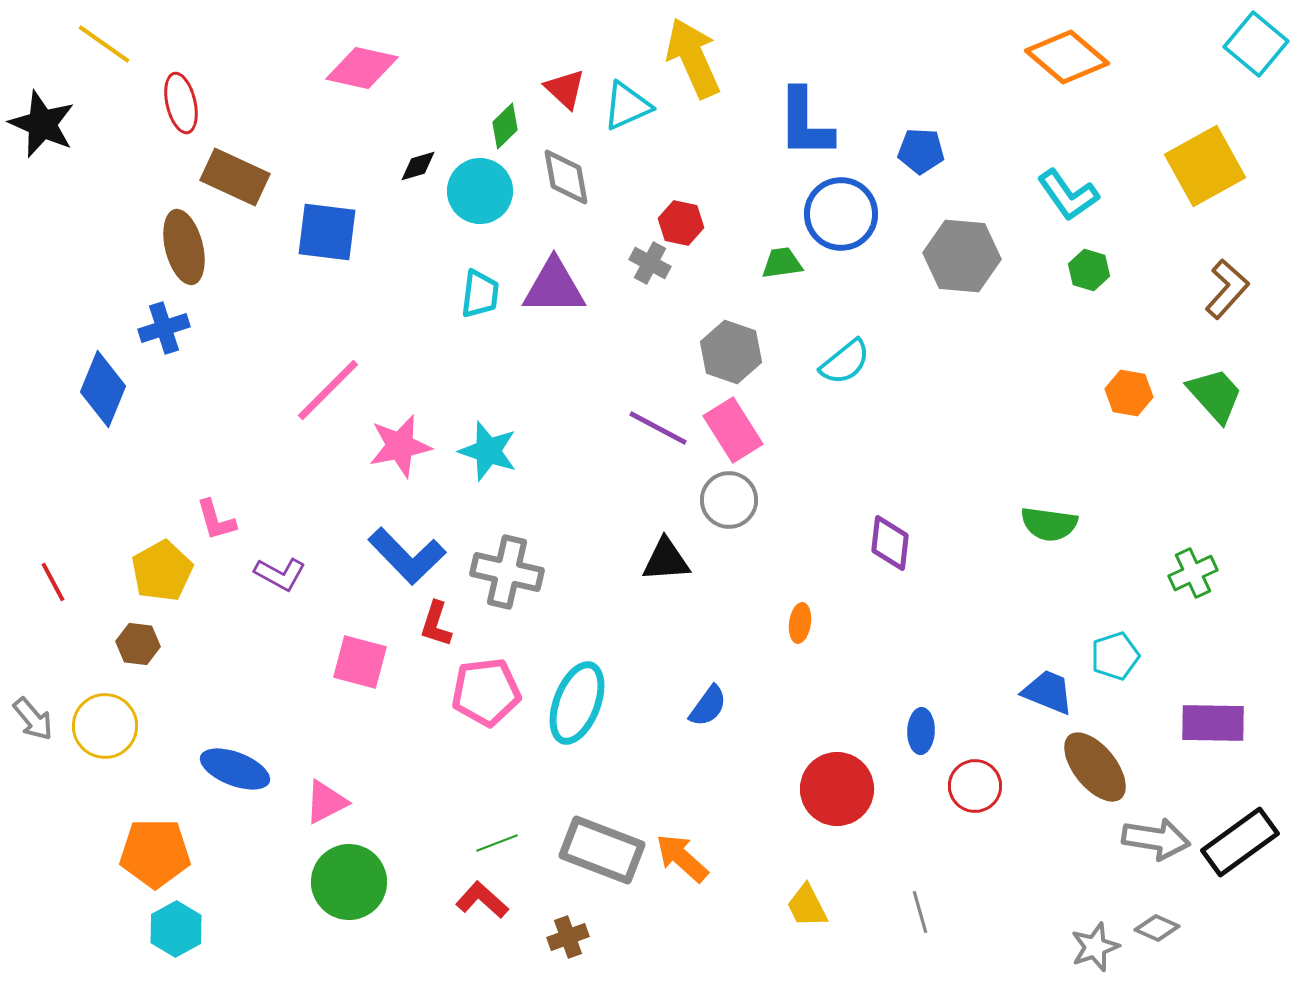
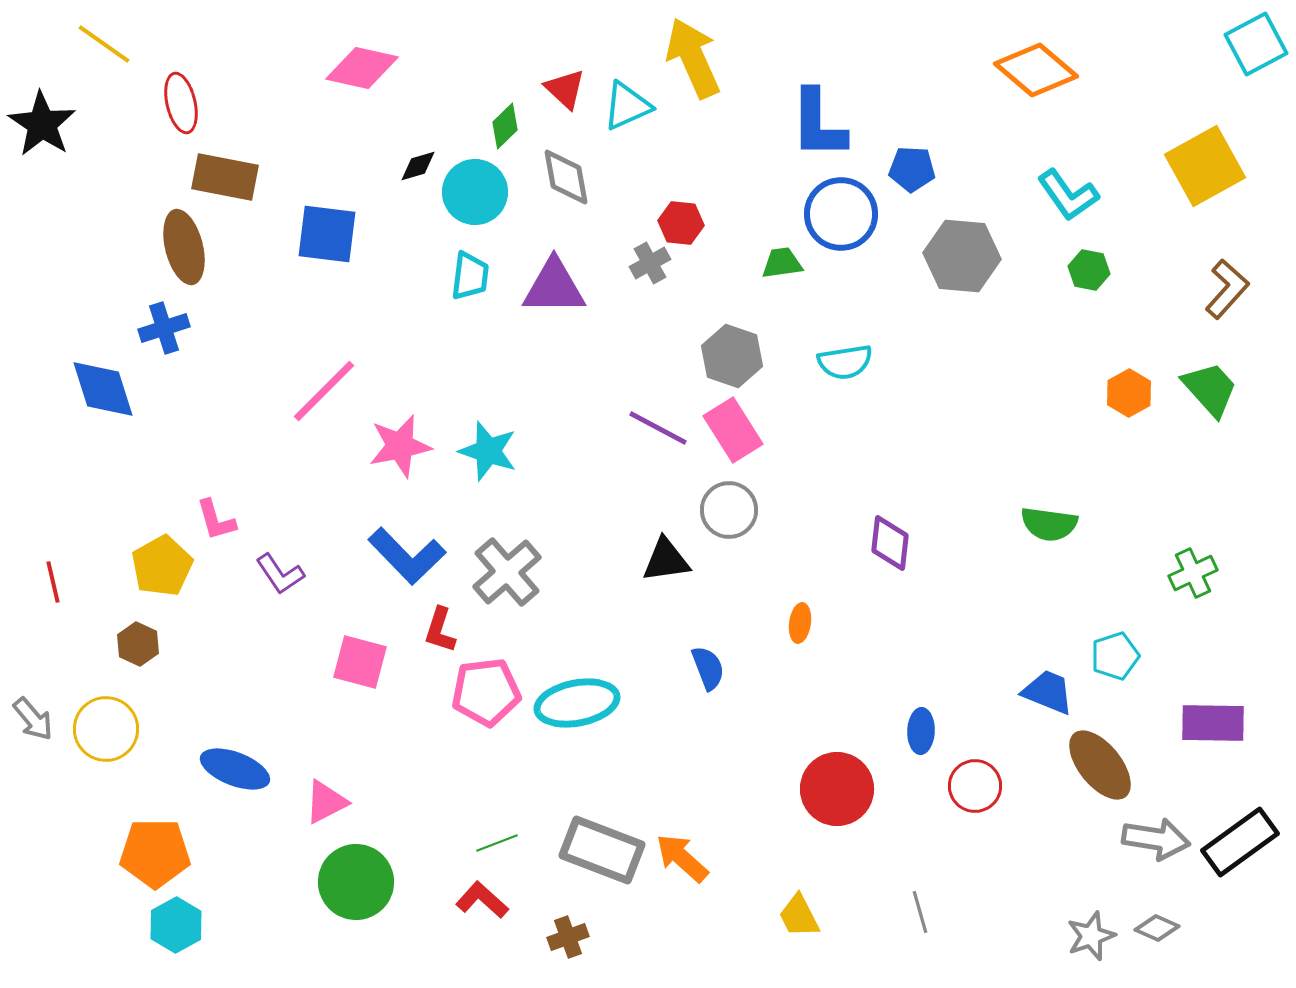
cyan square at (1256, 44): rotated 22 degrees clockwise
orange diamond at (1067, 57): moved 31 px left, 13 px down
blue L-shape at (805, 123): moved 13 px right, 1 px down
black star at (42, 124): rotated 10 degrees clockwise
blue pentagon at (921, 151): moved 9 px left, 18 px down
brown rectangle at (235, 177): moved 10 px left; rotated 14 degrees counterclockwise
cyan circle at (480, 191): moved 5 px left, 1 px down
red hexagon at (681, 223): rotated 6 degrees counterclockwise
blue square at (327, 232): moved 2 px down
gray cross at (650, 263): rotated 33 degrees clockwise
green hexagon at (1089, 270): rotated 6 degrees counterclockwise
cyan trapezoid at (480, 294): moved 10 px left, 18 px up
gray hexagon at (731, 352): moved 1 px right, 4 px down
cyan semicircle at (845, 362): rotated 30 degrees clockwise
blue diamond at (103, 389): rotated 40 degrees counterclockwise
pink line at (328, 390): moved 4 px left, 1 px down
orange hexagon at (1129, 393): rotated 21 degrees clockwise
green trapezoid at (1215, 395): moved 5 px left, 6 px up
gray circle at (729, 500): moved 10 px down
black triangle at (666, 560): rotated 4 degrees counterclockwise
yellow pentagon at (162, 571): moved 5 px up
gray cross at (507, 572): rotated 36 degrees clockwise
purple L-shape at (280, 574): rotated 27 degrees clockwise
red line at (53, 582): rotated 15 degrees clockwise
red L-shape at (436, 624): moved 4 px right, 6 px down
brown hexagon at (138, 644): rotated 18 degrees clockwise
cyan ellipse at (577, 703): rotated 58 degrees clockwise
blue semicircle at (708, 706): moved 38 px up; rotated 57 degrees counterclockwise
yellow circle at (105, 726): moved 1 px right, 3 px down
brown ellipse at (1095, 767): moved 5 px right, 2 px up
green circle at (349, 882): moved 7 px right
yellow trapezoid at (807, 906): moved 8 px left, 10 px down
cyan hexagon at (176, 929): moved 4 px up
gray star at (1095, 947): moved 4 px left, 11 px up
